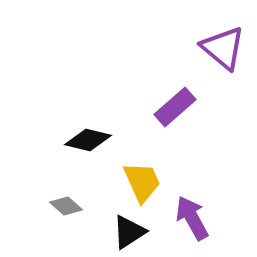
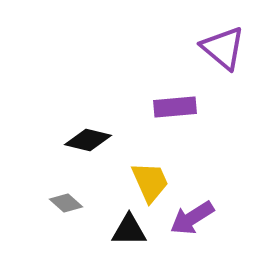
purple rectangle: rotated 36 degrees clockwise
yellow trapezoid: moved 8 px right
gray diamond: moved 3 px up
purple arrow: rotated 93 degrees counterclockwise
black triangle: moved 2 px up; rotated 33 degrees clockwise
